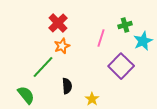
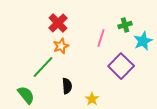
orange star: moved 1 px left
